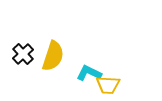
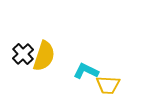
yellow semicircle: moved 9 px left
cyan L-shape: moved 3 px left, 2 px up
